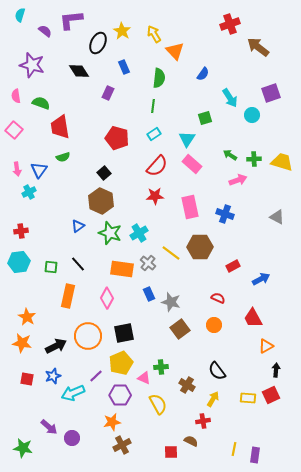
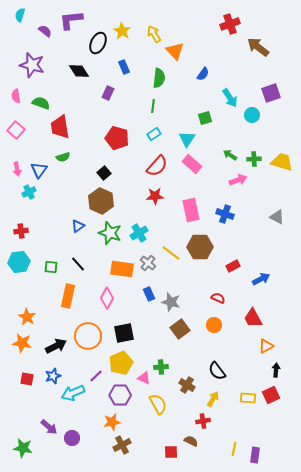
pink square at (14, 130): moved 2 px right
pink rectangle at (190, 207): moved 1 px right, 3 px down
